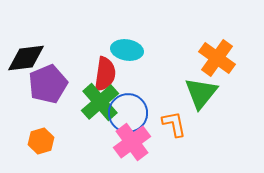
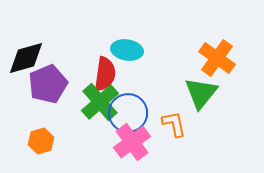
black diamond: rotated 9 degrees counterclockwise
